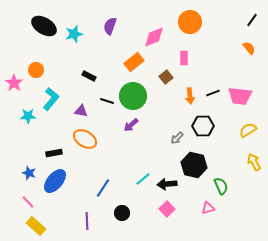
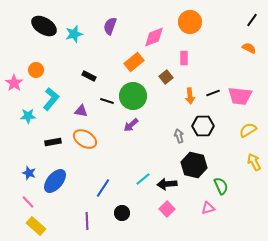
orange semicircle at (249, 48): rotated 24 degrees counterclockwise
gray arrow at (177, 138): moved 2 px right, 2 px up; rotated 120 degrees clockwise
black rectangle at (54, 153): moved 1 px left, 11 px up
